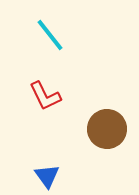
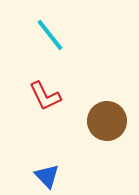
brown circle: moved 8 px up
blue triangle: rotated 8 degrees counterclockwise
